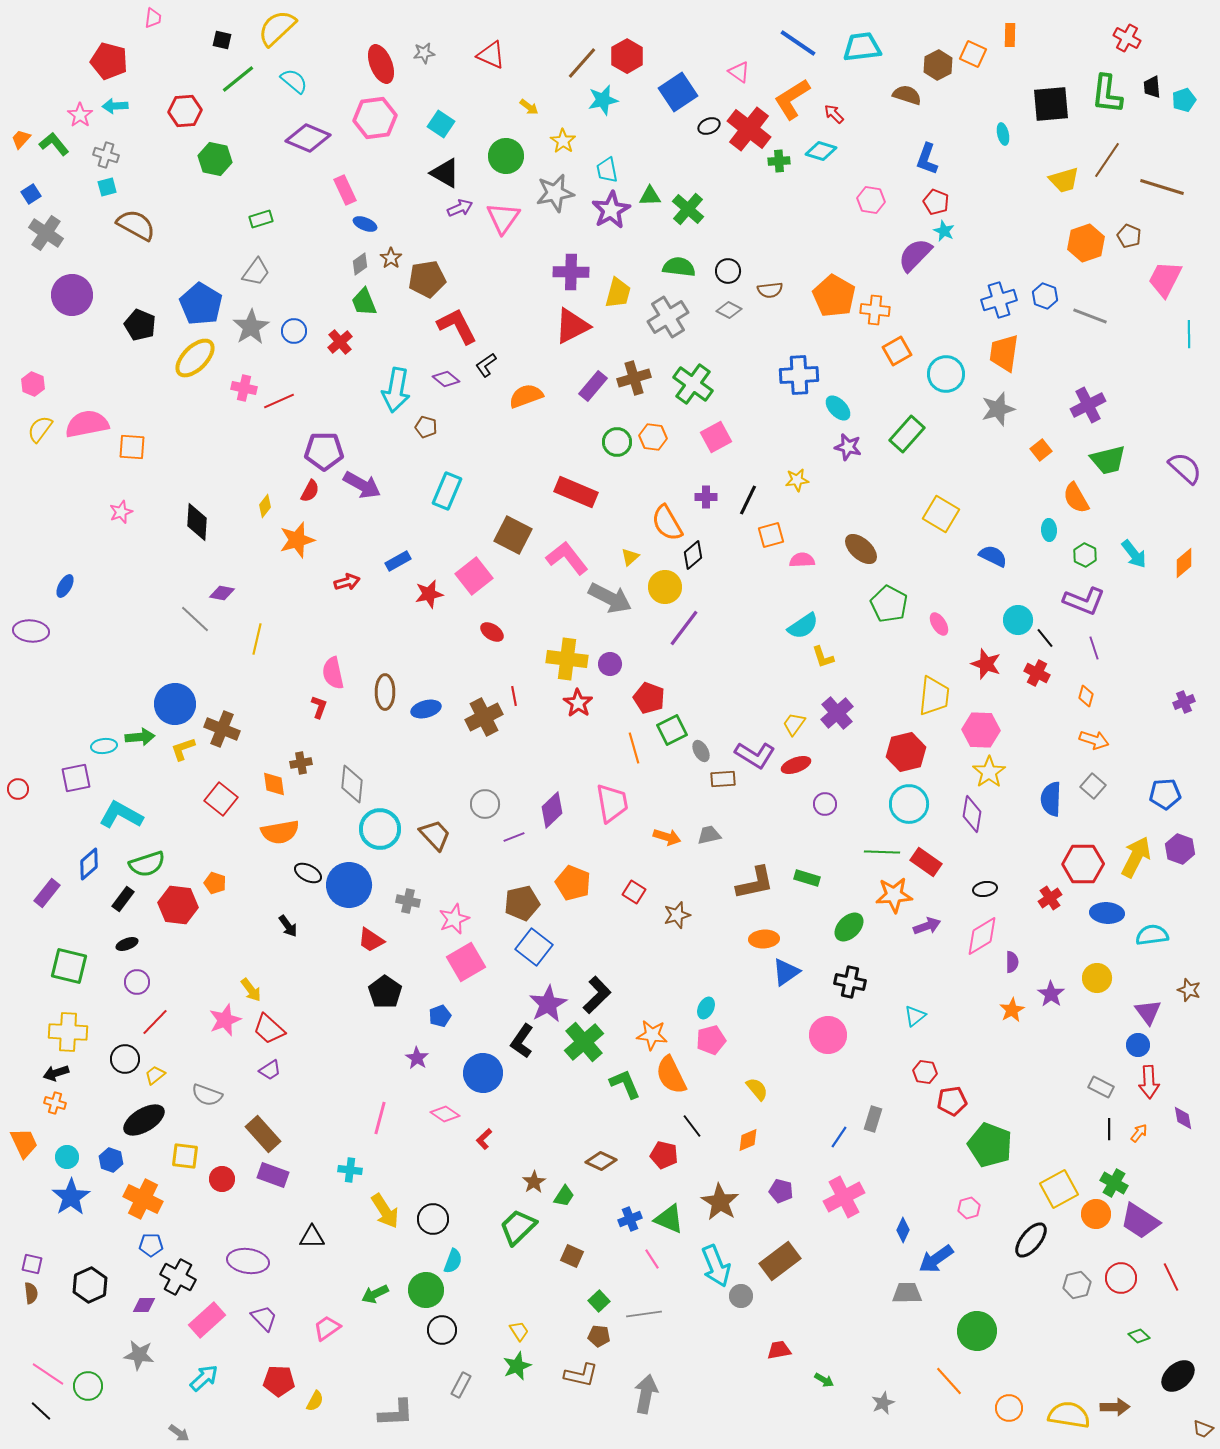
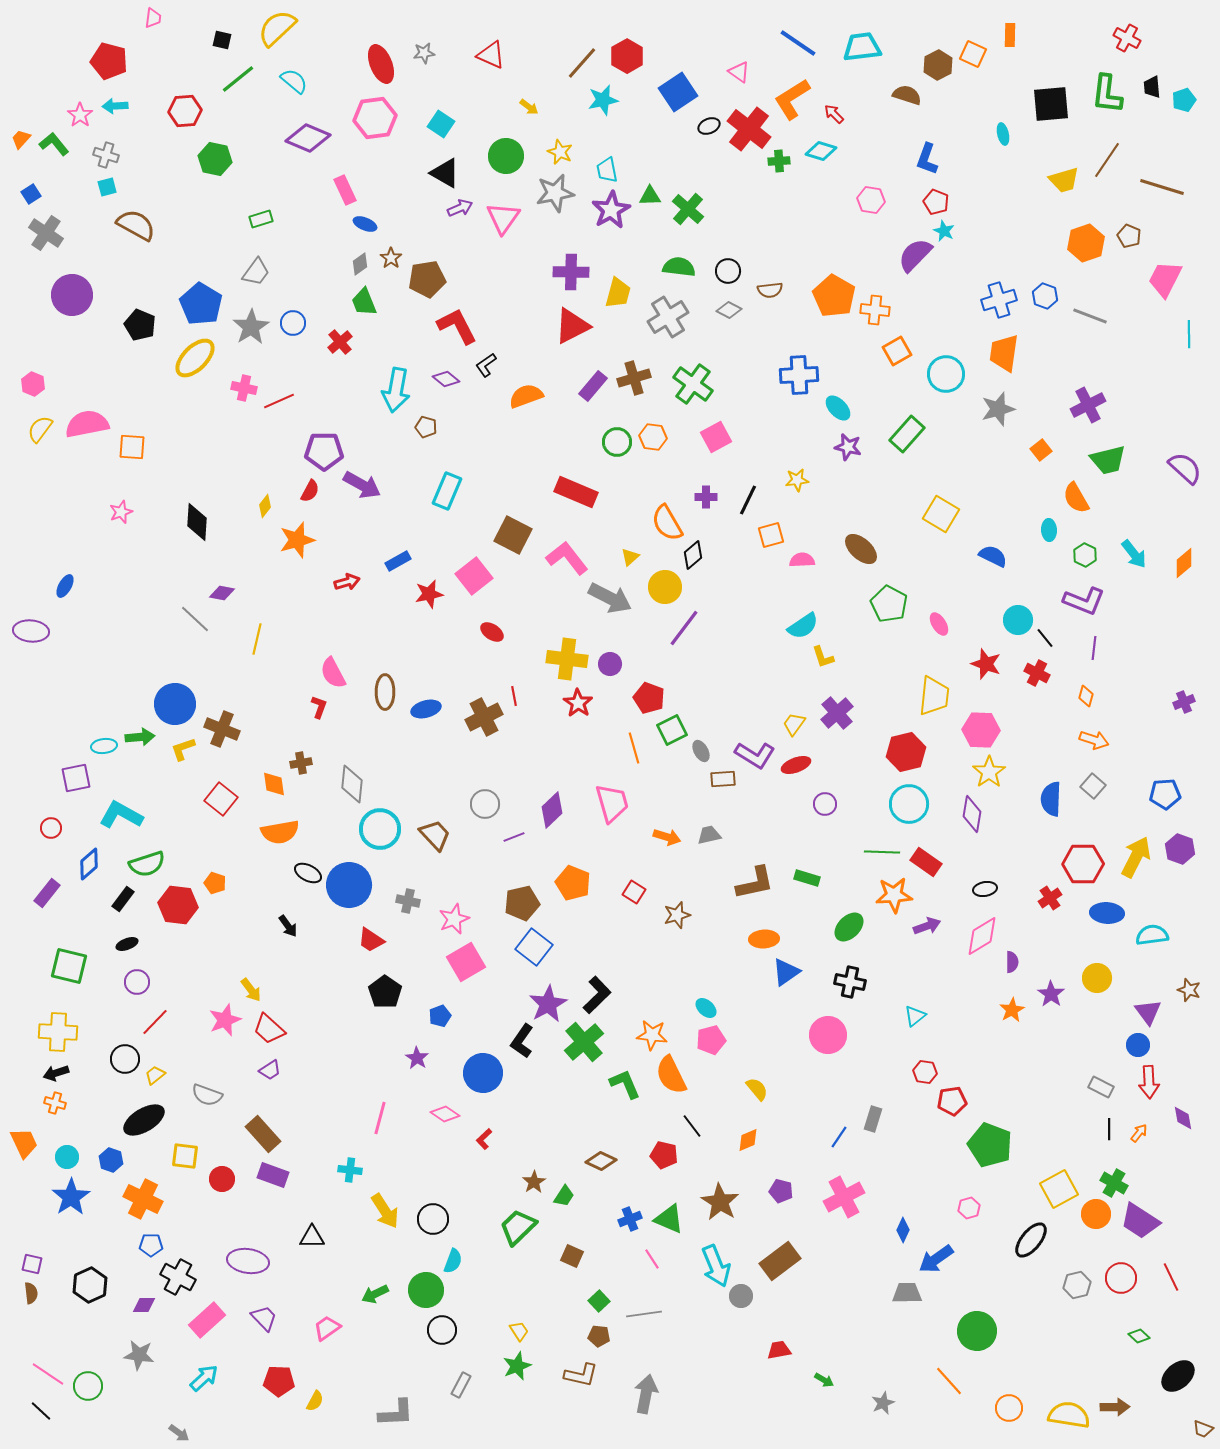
yellow star at (563, 141): moved 3 px left, 11 px down; rotated 10 degrees counterclockwise
blue circle at (294, 331): moved 1 px left, 8 px up
purple line at (1094, 648): rotated 25 degrees clockwise
pink semicircle at (333, 673): rotated 16 degrees counterclockwise
red circle at (18, 789): moved 33 px right, 39 px down
pink trapezoid at (612, 803): rotated 6 degrees counterclockwise
cyan ellipse at (706, 1008): rotated 75 degrees counterclockwise
yellow cross at (68, 1032): moved 10 px left
